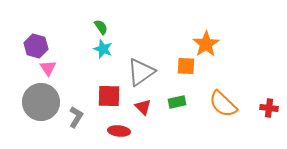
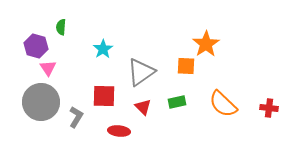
green semicircle: moved 40 px left; rotated 140 degrees counterclockwise
cyan star: rotated 18 degrees clockwise
red square: moved 5 px left
